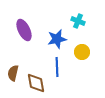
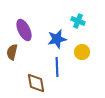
brown semicircle: moved 1 px left, 21 px up
